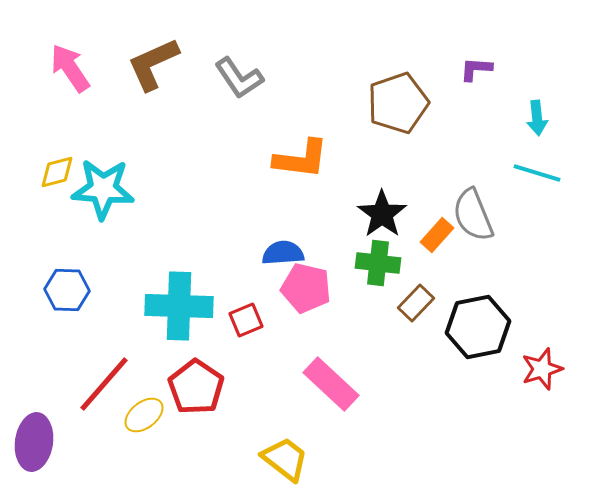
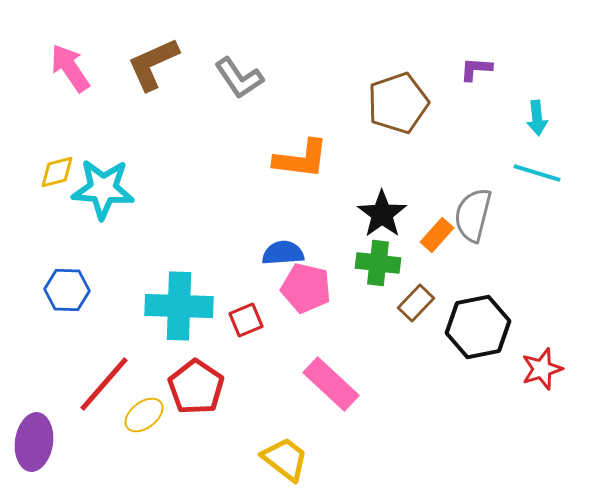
gray semicircle: rotated 36 degrees clockwise
